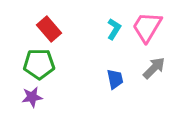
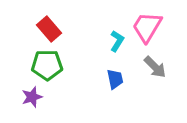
cyan L-shape: moved 3 px right, 12 px down
green pentagon: moved 8 px right, 1 px down
gray arrow: moved 1 px right, 1 px up; rotated 90 degrees clockwise
purple star: rotated 10 degrees counterclockwise
